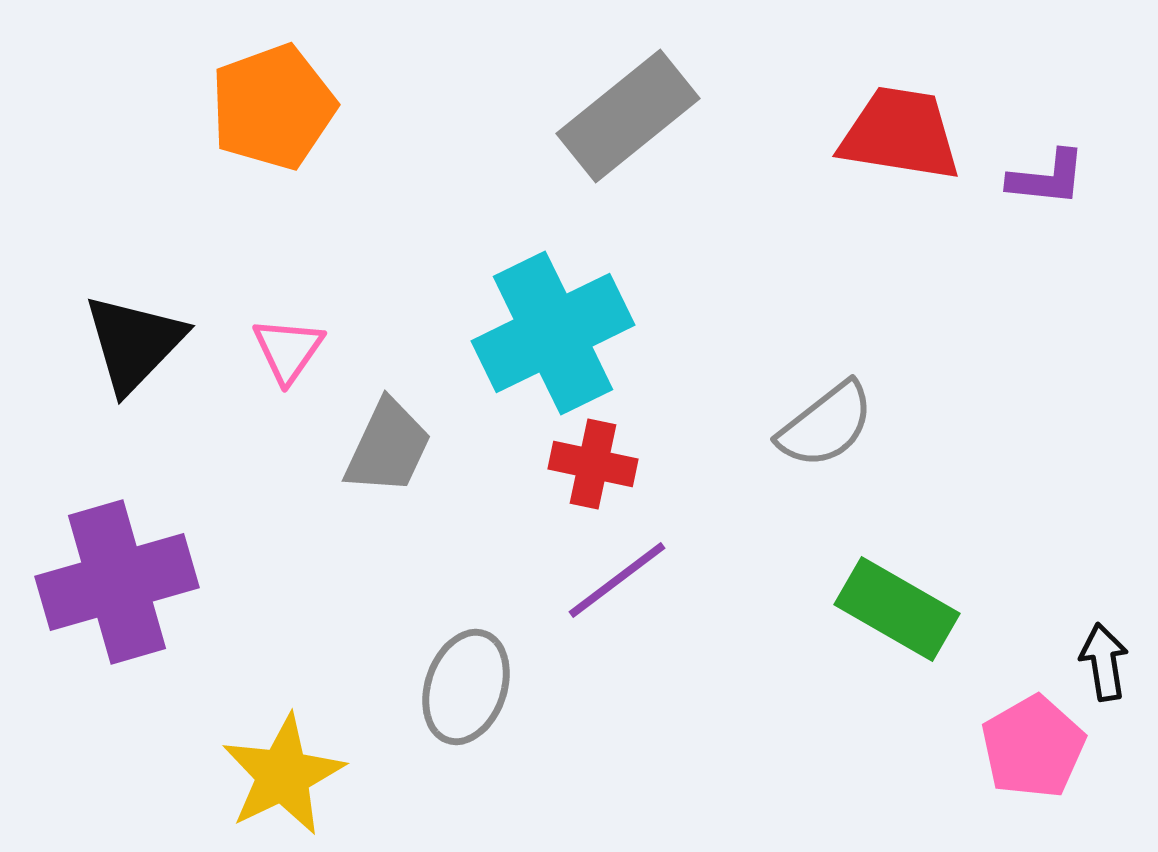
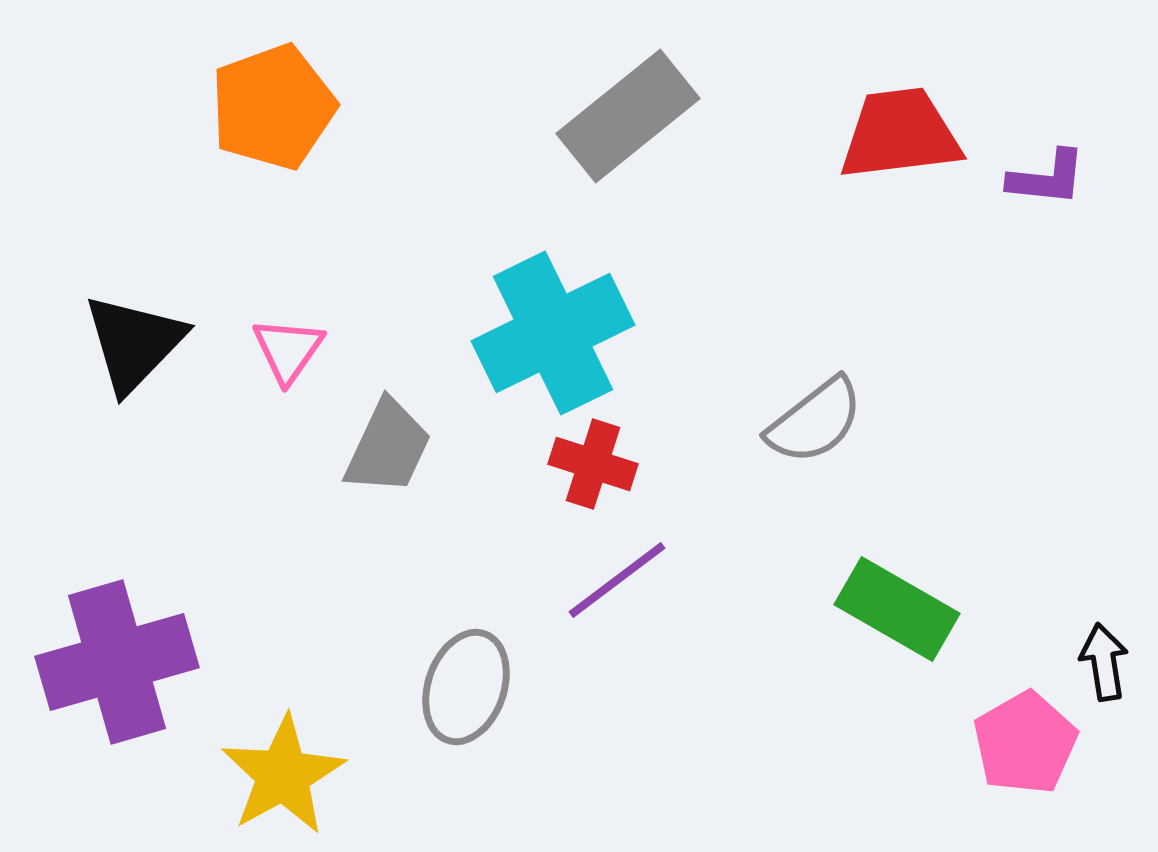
red trapezoid: rotated 16 degrees counterclockwise
gray semicircle: moved 11 px left, 4 px up
red cross: rotated 6 degrees clockwise
purple cross: moved 80 px down
pink pentagon: moved 8 px left, 4 px up
yellow star: rotated 3 degrees counterclockwise
